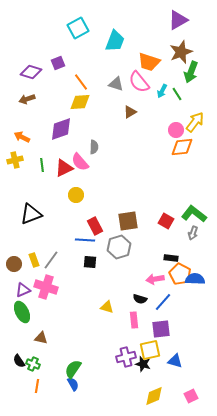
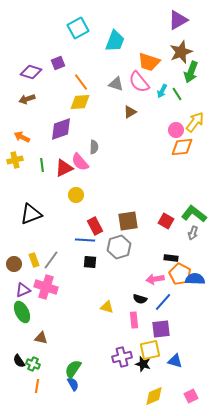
purple cross at (126, 357): moved 4 px left
